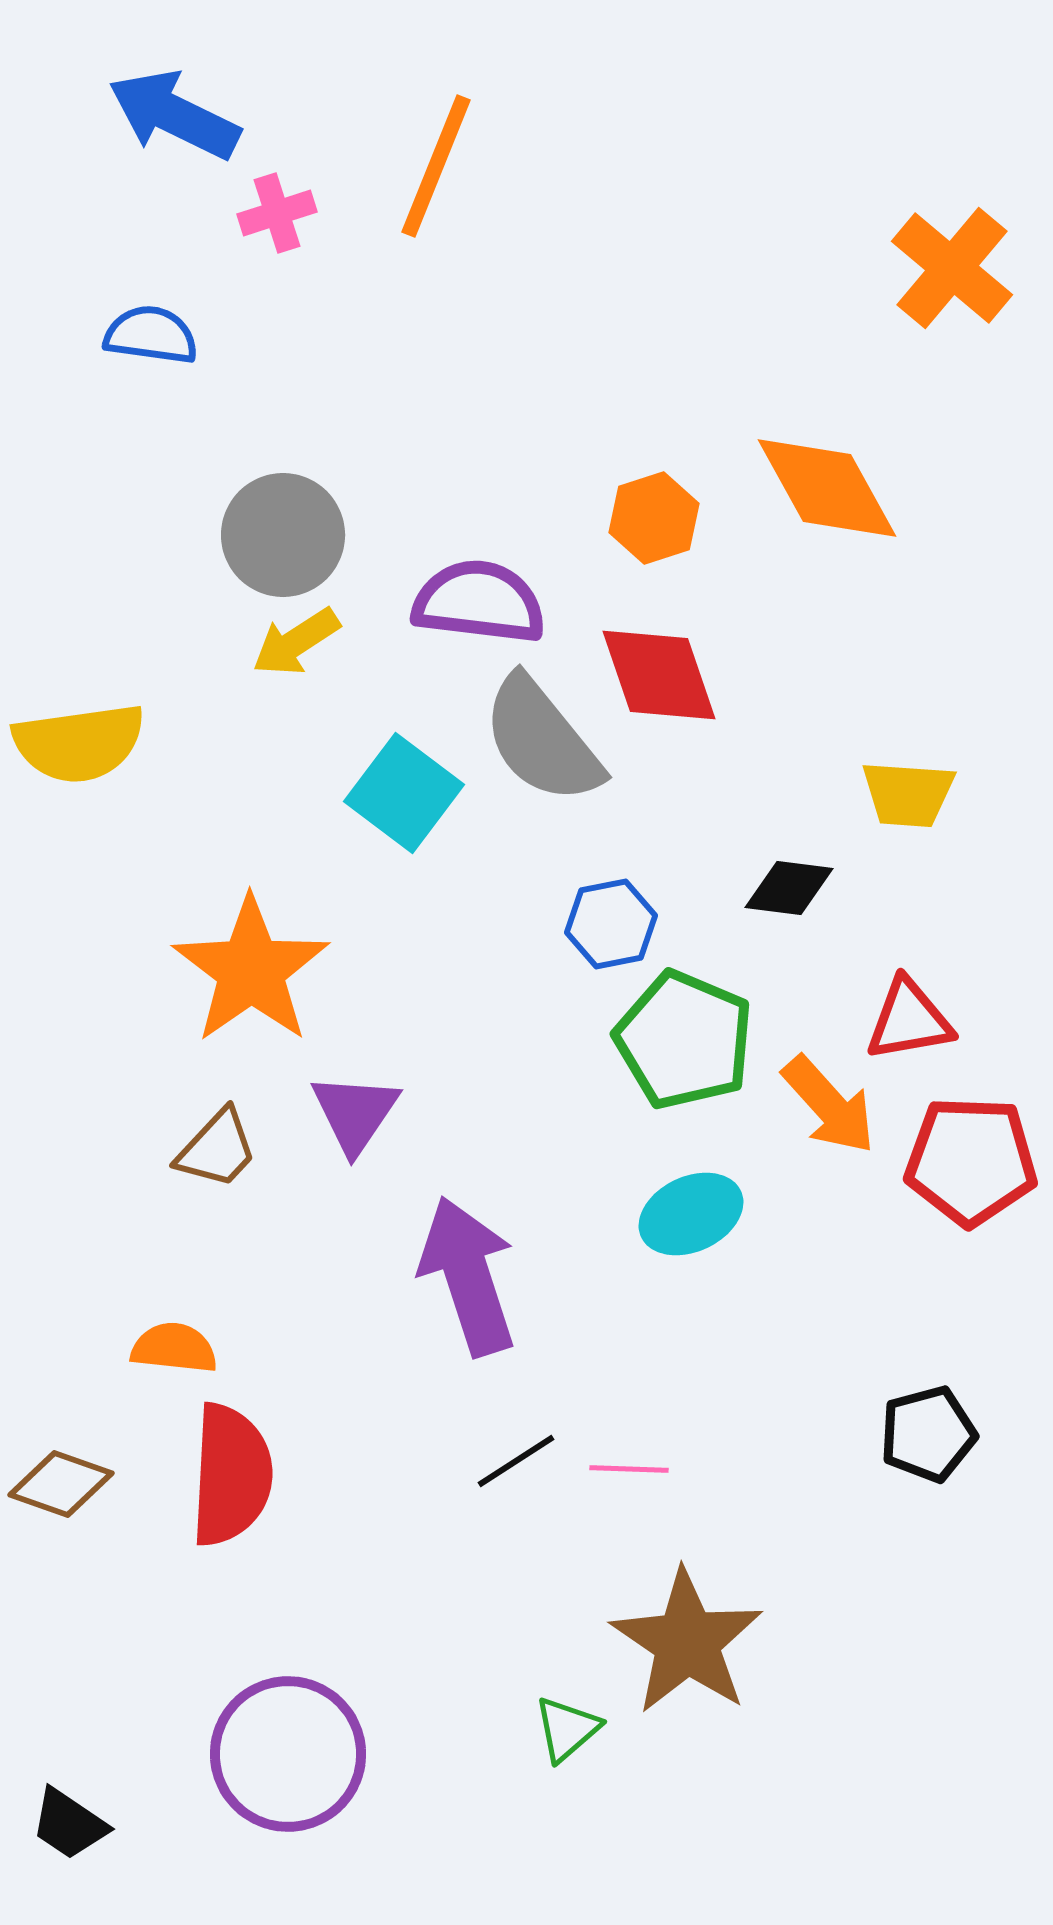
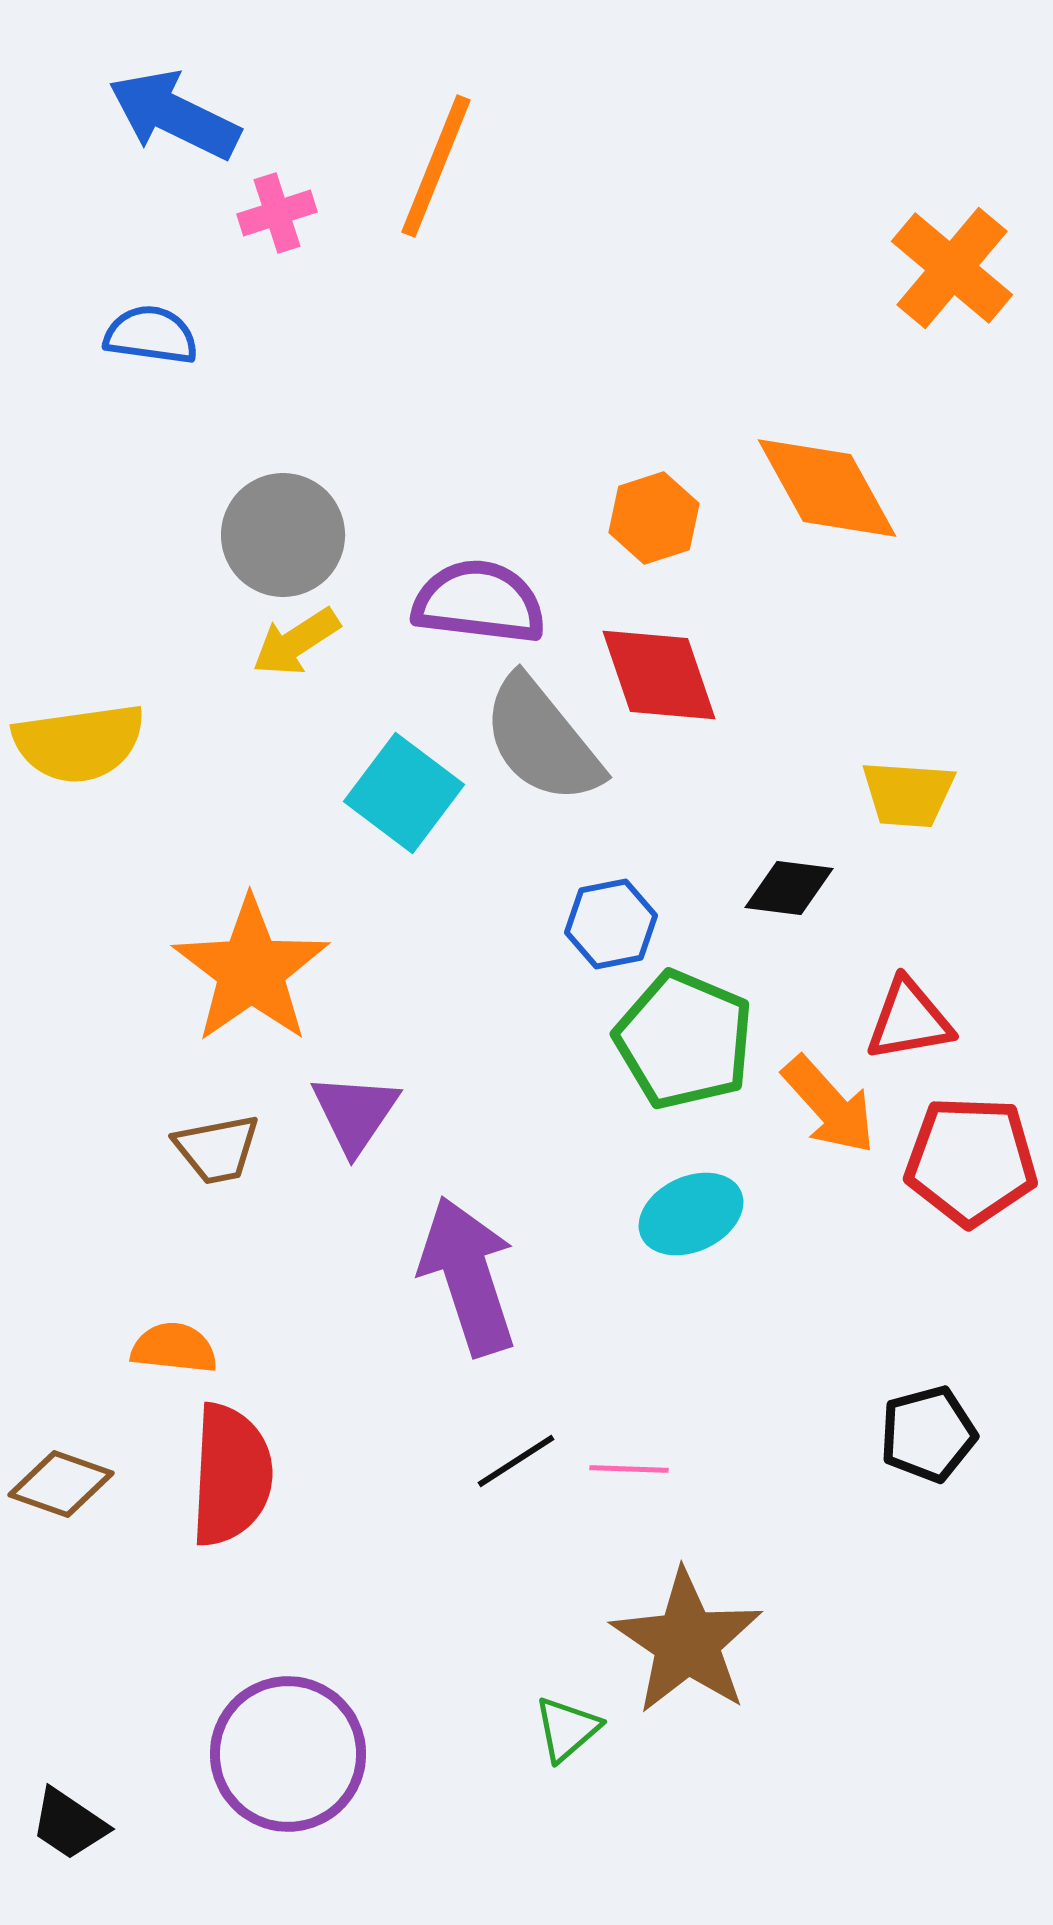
brown trapezoid: rotated 36 degrees clockwise
